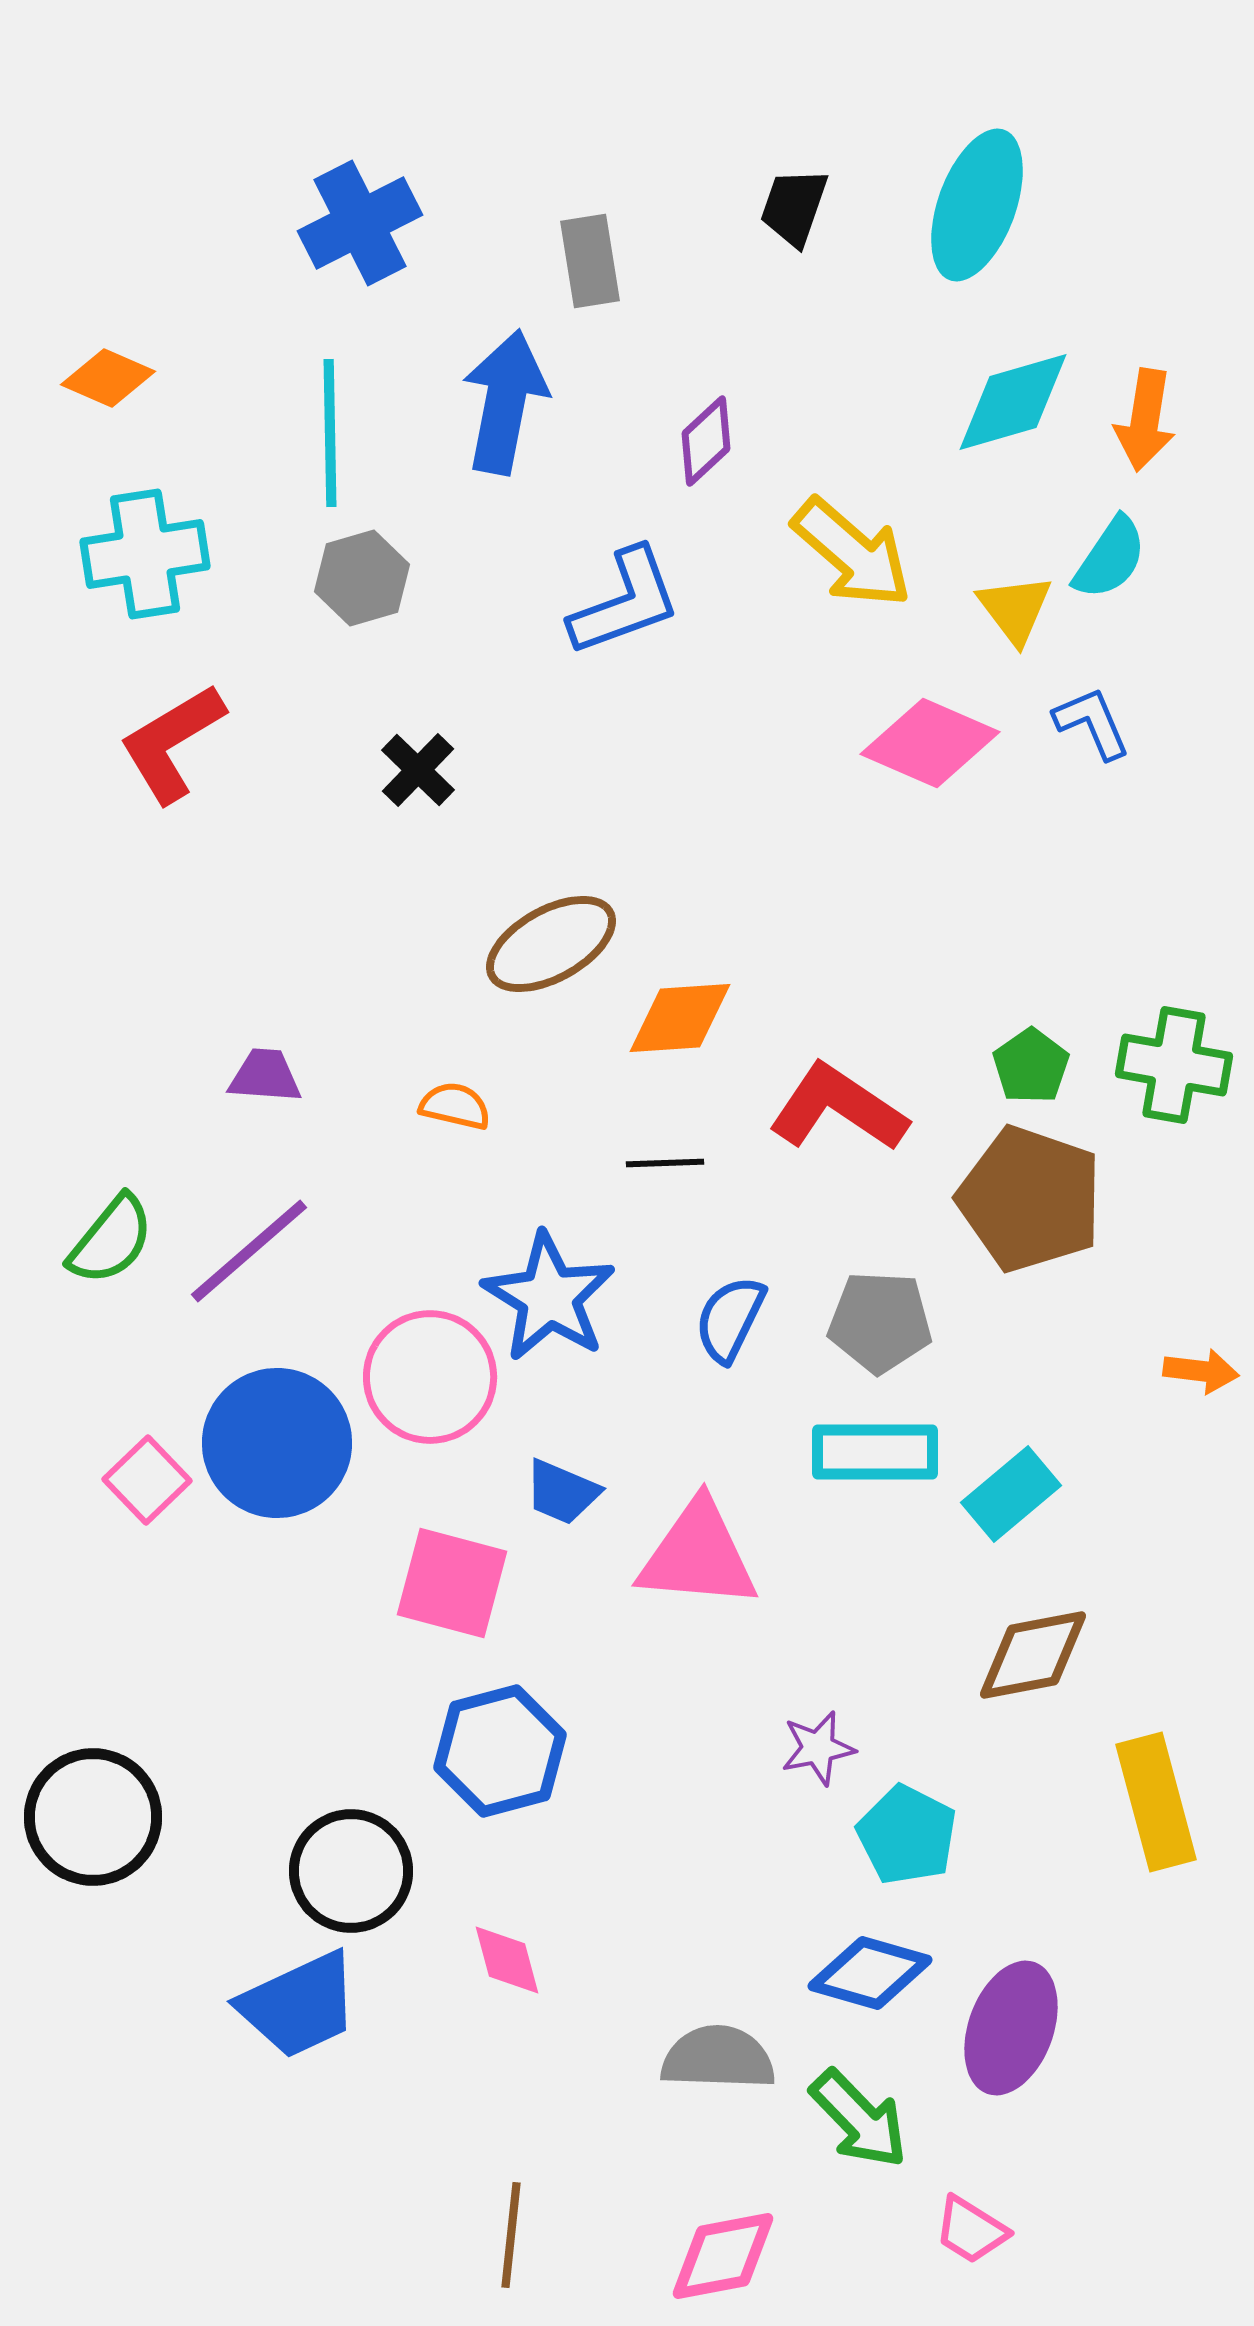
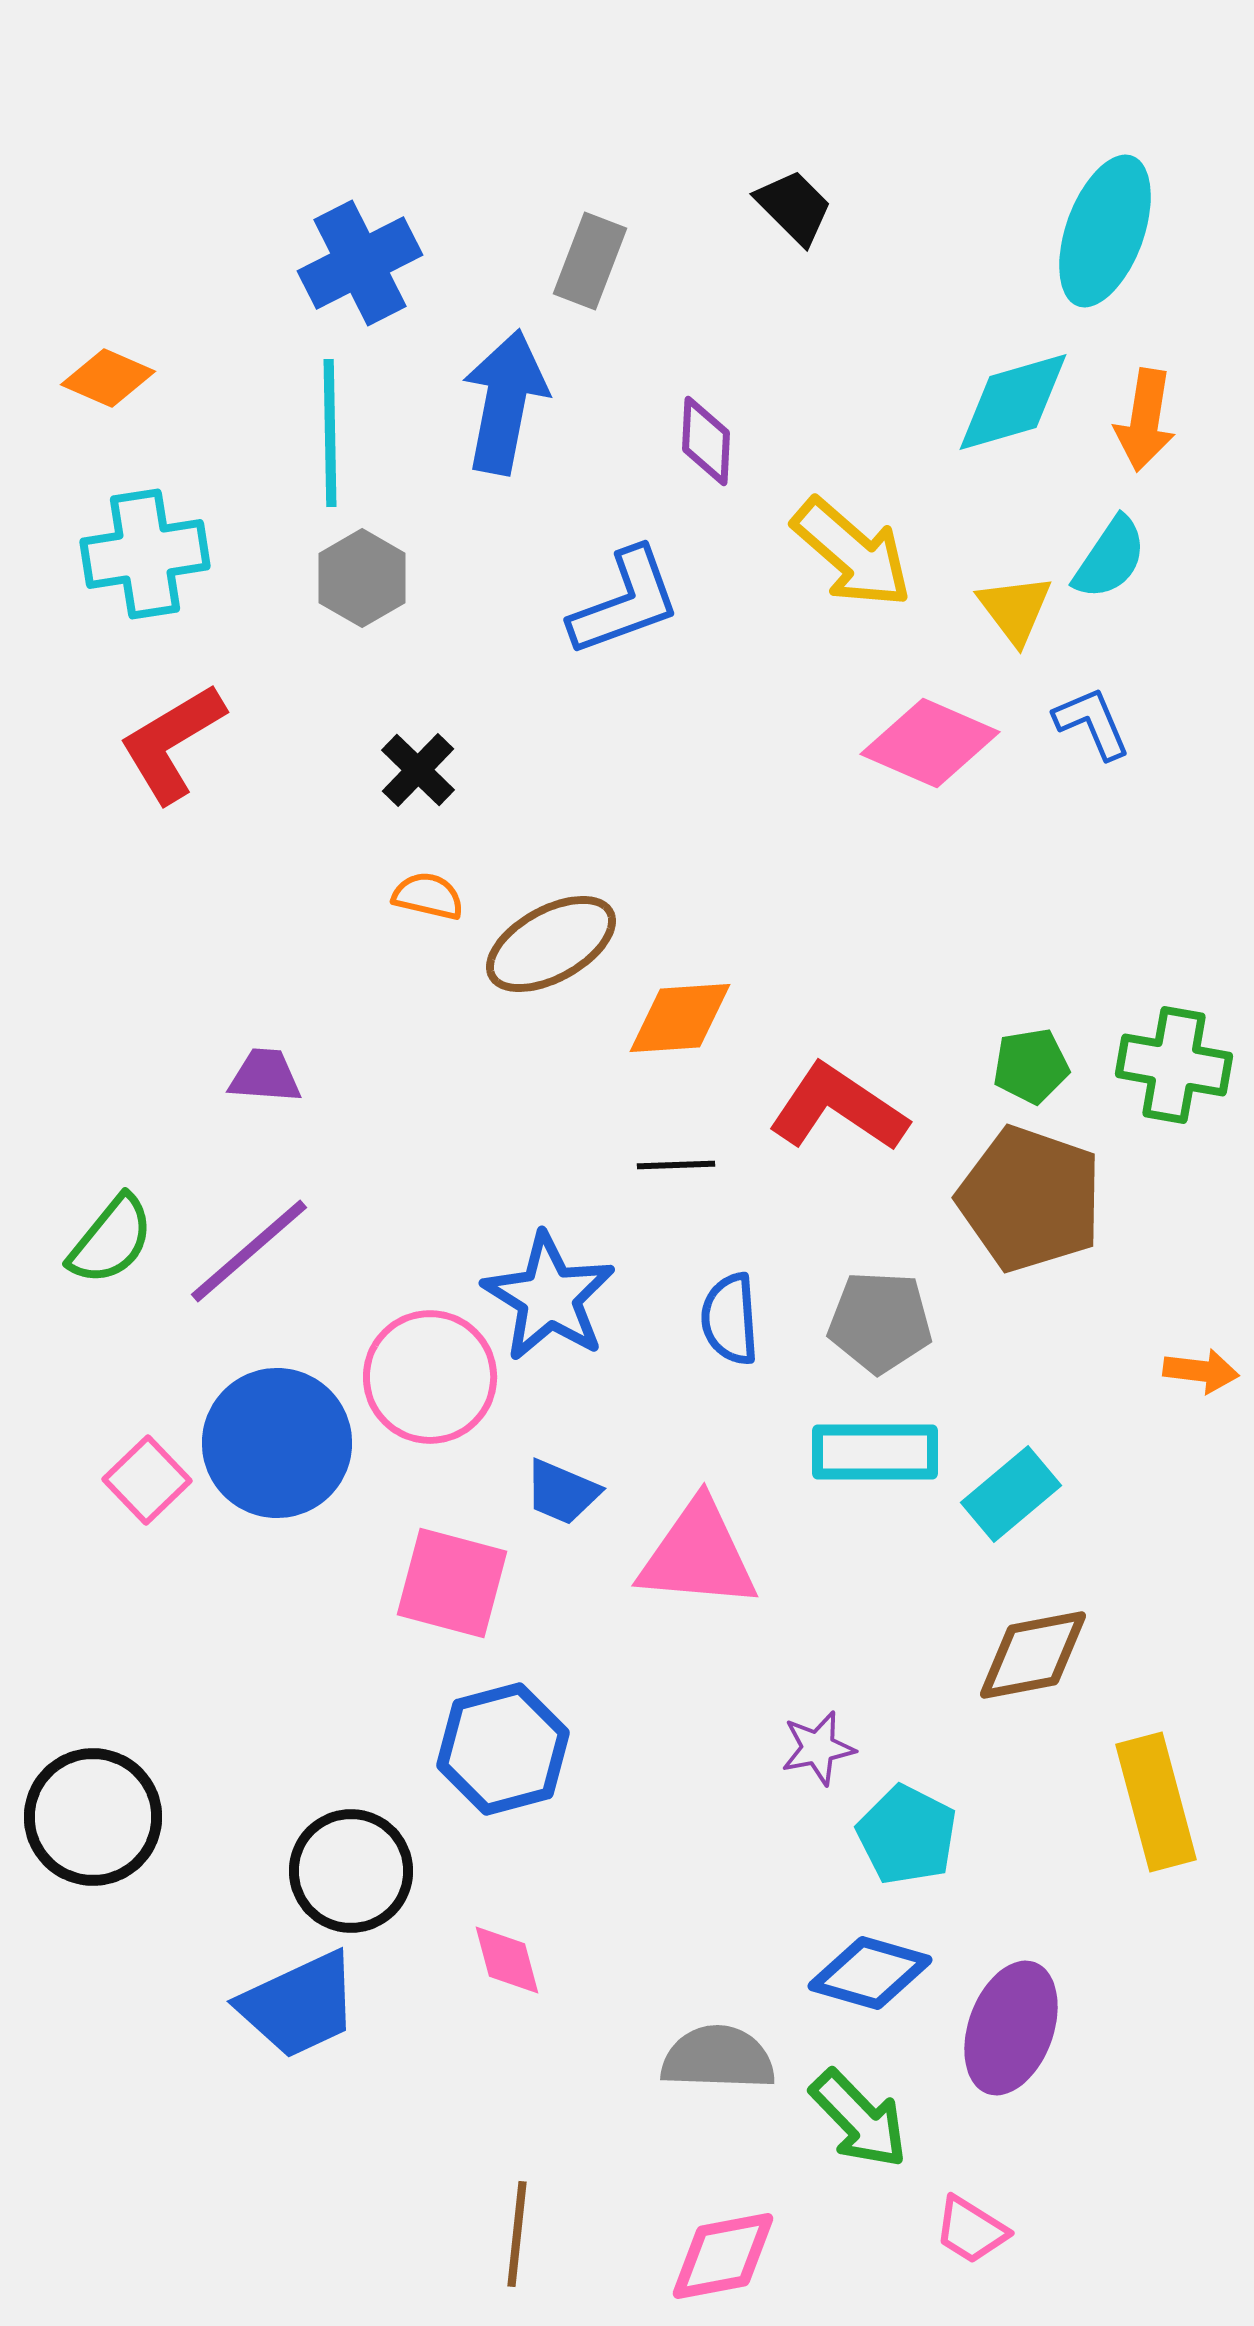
cyan ellipse at (977, 205): moved 128 px right, 26 px down
black trapezoid at (794, 207): rotated 116 degrees clockwise
blue cross at (360, 223): moved 40 px down
gray rectangle at (590, 261): rotated 30 degrees clockwise
purple diamond at (706, 441): rotated 44 degrees counterclockwise
gray hexagon at (362, 578): rotated 14 degrees counterclockwise
green pentagon at (1031, 1066): rotated 26 degrees clockwise
orange semicircle at (455, 1106): moved 27 px left, 210 px up
black line at (665, 1163): moved 11 px right, 2 px down
blue semicircle at (730, 1319): rotated 30 degrees counterclockwise
blue hexagon at (500, 1751): moved 3 px right, 2 px up
brown line at (511, 2235): moved 6 px right, 1 px up
